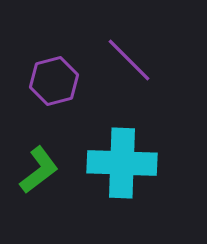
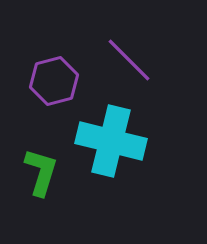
cyan cross: moved 11 px left, 22 px up; rotated 12 degrees clockwise
green L-shape: moved 2 px right, 2 px down; rotated 36 degrees counterclockwise
